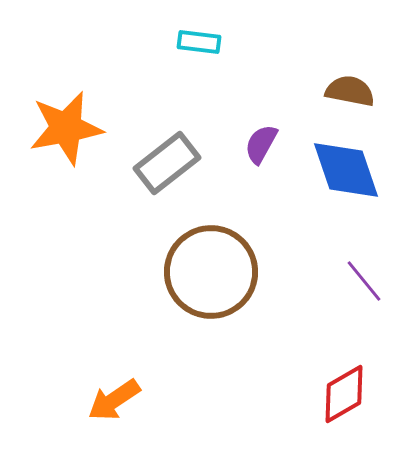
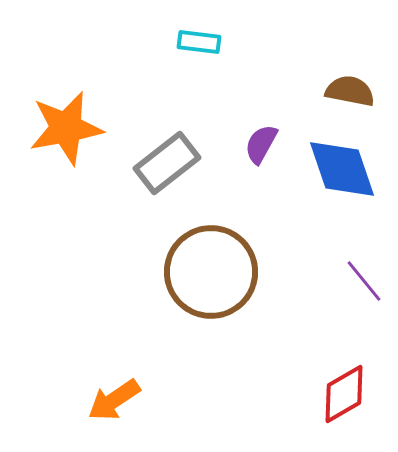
blue diamond: moved 4 px left, 1 px up
